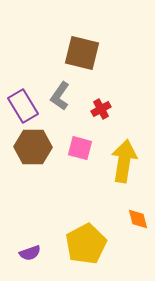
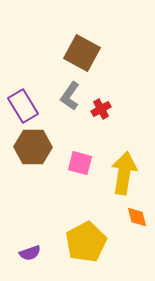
brown square: rotated 15 degrees clockwise
gray L-shape: moved 10 px right
pink square: moved 15 px down
yellow arrow: moved 12 px down
orange diamond: moved 1 px left, 2 px up
yellow pentagon: moved 2 px up
